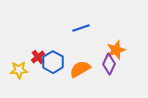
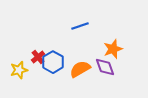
blue line: moved 1 px left, 2 px up
orange star: moved 3 px left, 1 px up
purple diamond: moved 4 px left, 3 px down; rotated 45 degrees counterclockwise
yellow star: rotated 12 degrees counterclockwise
